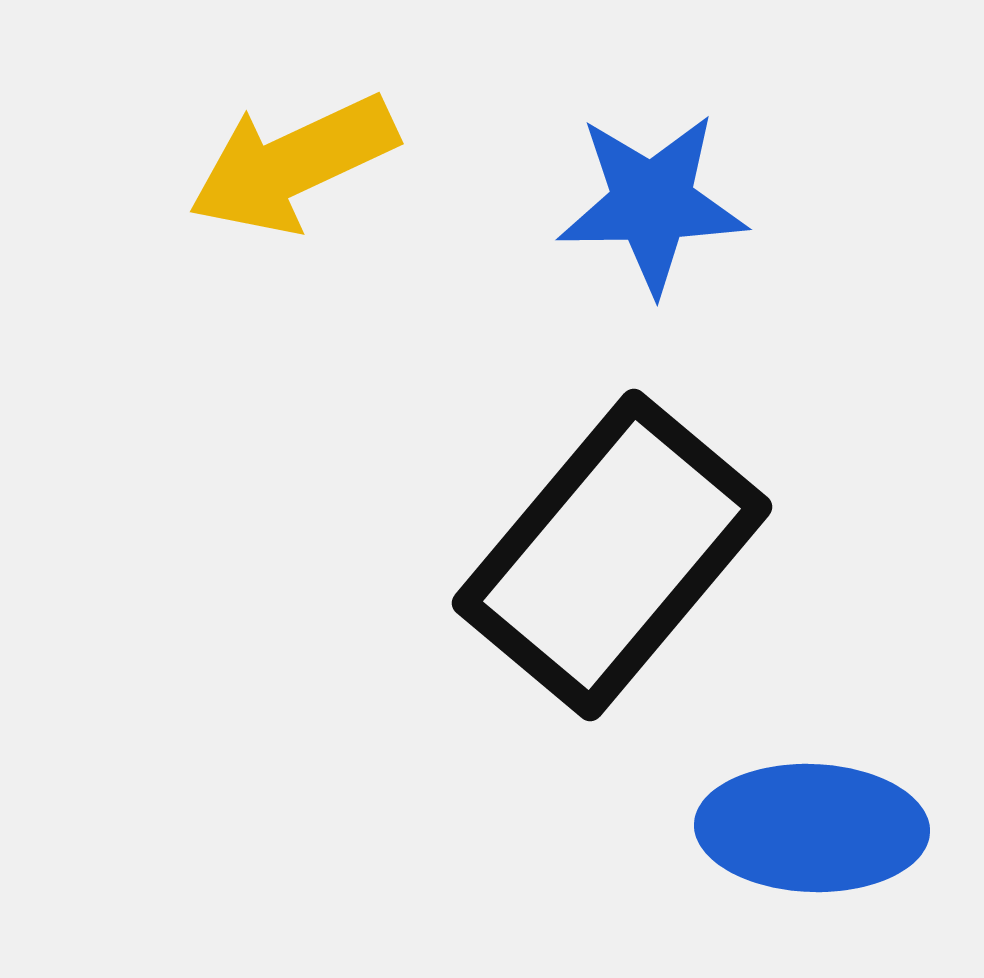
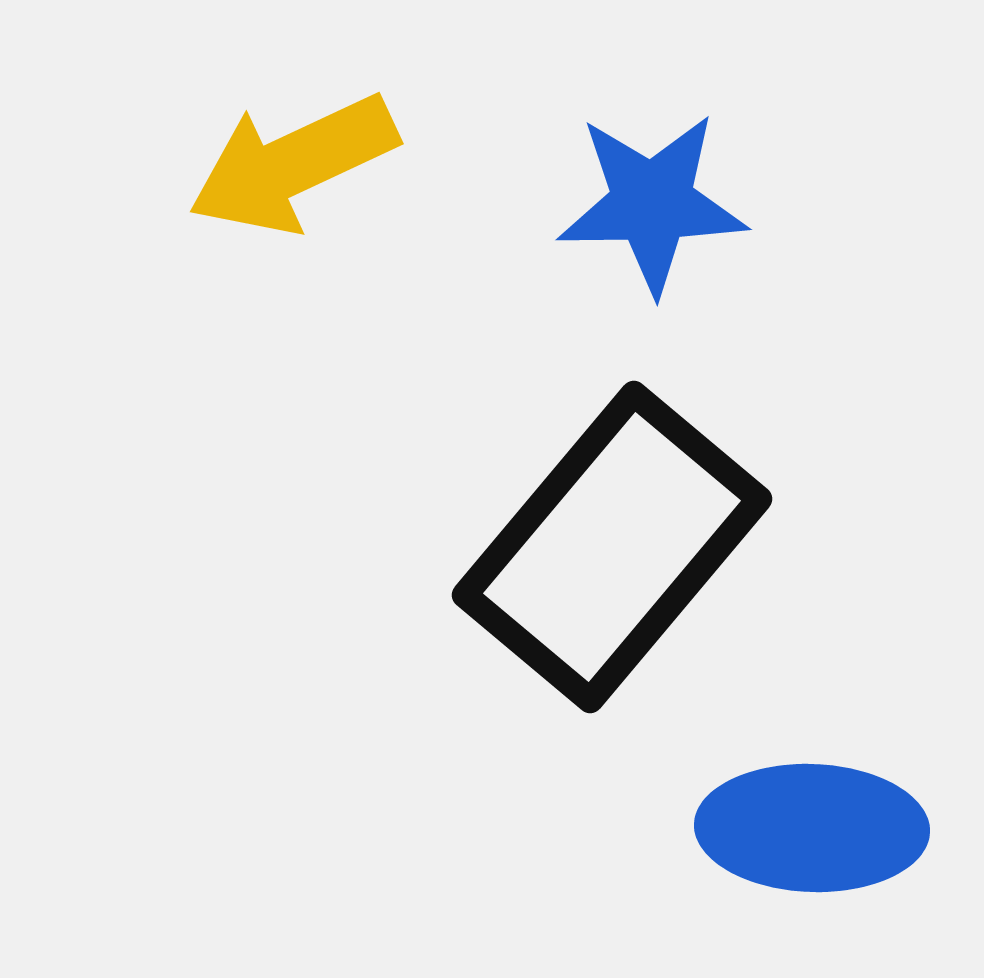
black rectangle: moved 8 px up
